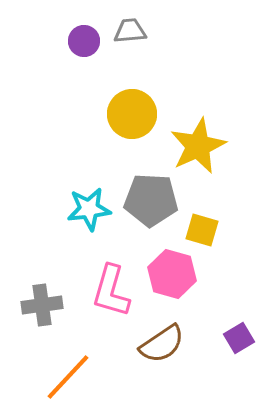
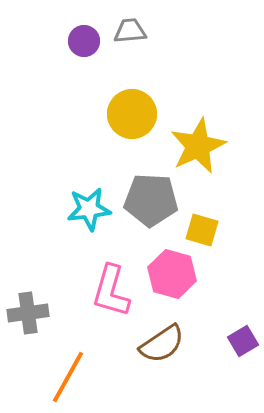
gray cross: moved 14 px left, 8 px down
purple square: moved 4 px right, 3 px down
orange line: rotated 14 degrees counterclockwise
